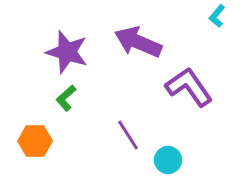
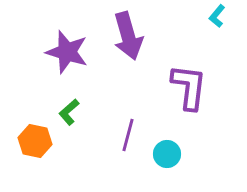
purple arrow: moved 10 px left, 6 px up; rotated 129 degrees counterclockwise
purple L-shape: rotated 42 degrees clockwise
green L-shape: moved 3 px right, 14 px down
purple line: rotated 48 degrees clockwise
orange hexagon: rotated 12 degrees clockwise
cyan circle: moved 1 px left, 6 px up
